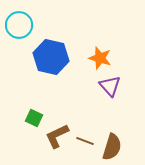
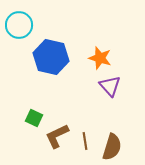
brown line: rotated 60 degrees clockwise
